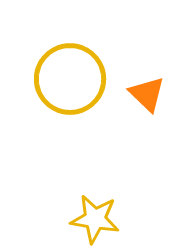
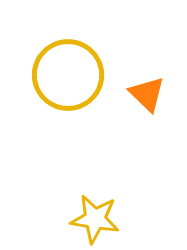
yellow circle: moved 2 px left, 4 px up
